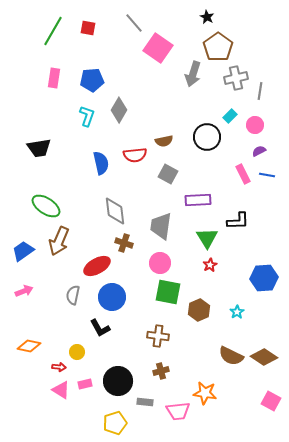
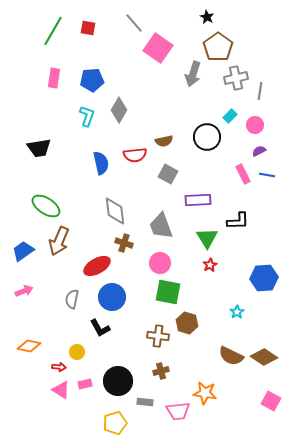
gray trapezoid at (161, 226): rotated 28 degrees counterclockwise
gray semicircle at (73, 295): moved 1 px left, 4 px down
brown hexagon at (199, 310): moved 12 px left, 13 px down; rotated 20 degrees counterclockwise
